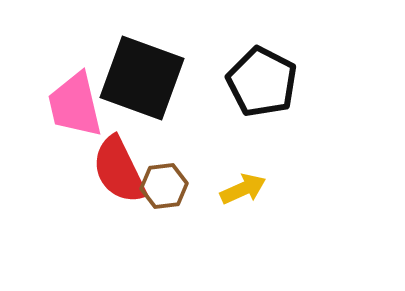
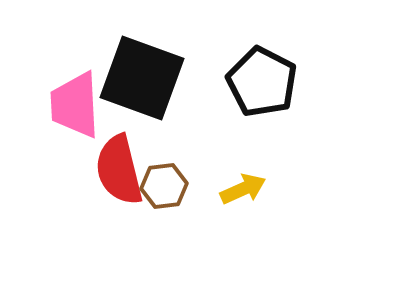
pink trapezoid: rotated 10 degrees clockwise
red semicircle: rotated 12 degrees clockwise
